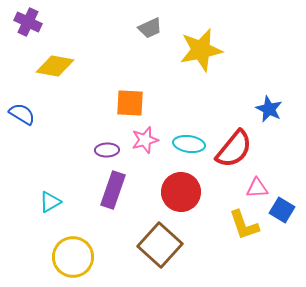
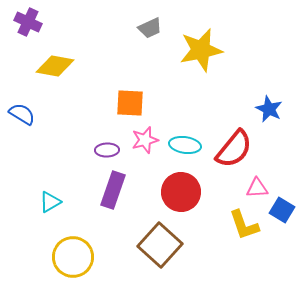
cyan ellipse: moved 4 px left, 1 px down
